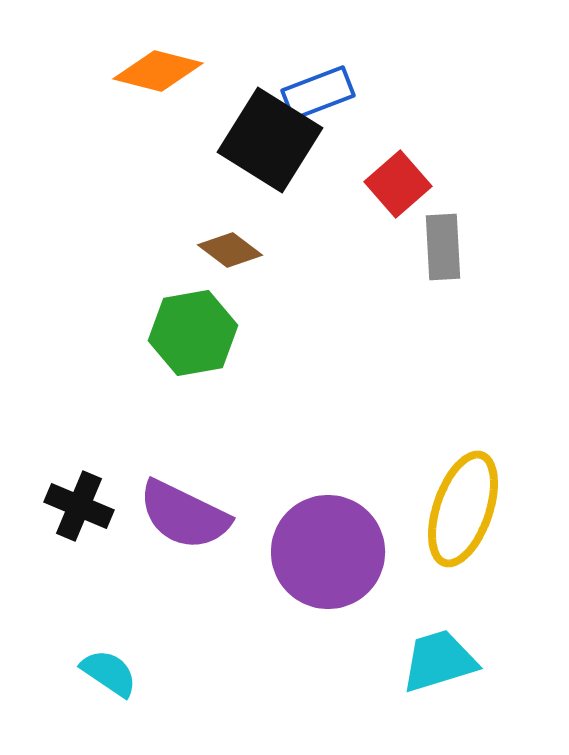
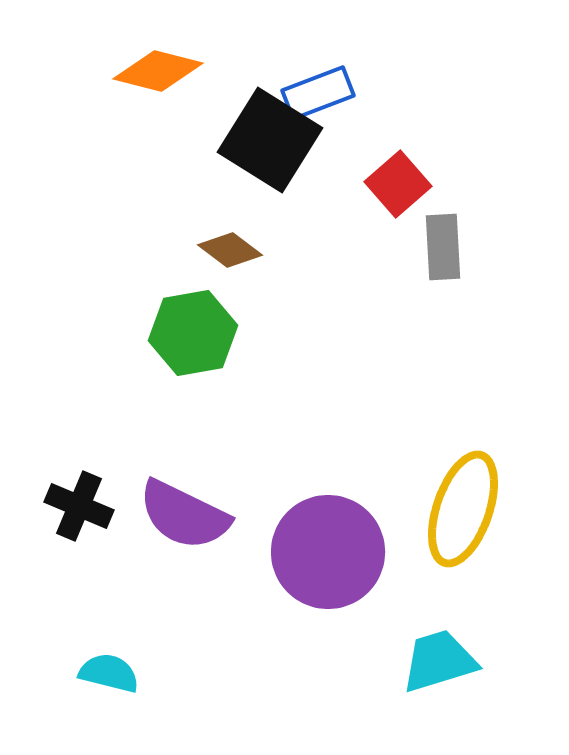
cyan semicircle: rotated 20 degrees counterclockwise
